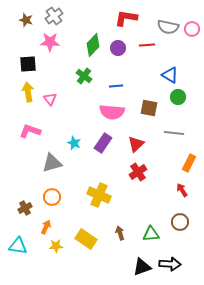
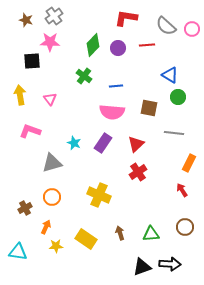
gray semicircle: moved 2 px left, 1 px up; rotated 30 degrees clockwise
black square: moved 4 px right, 3 px up
yellow arrow: moved 8 px left, 3 px down
brown circle: moved 5 px right, 5 px down
cyan triangle: moved 6 px down
